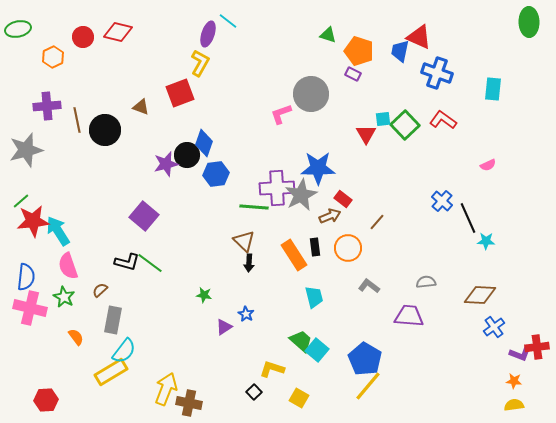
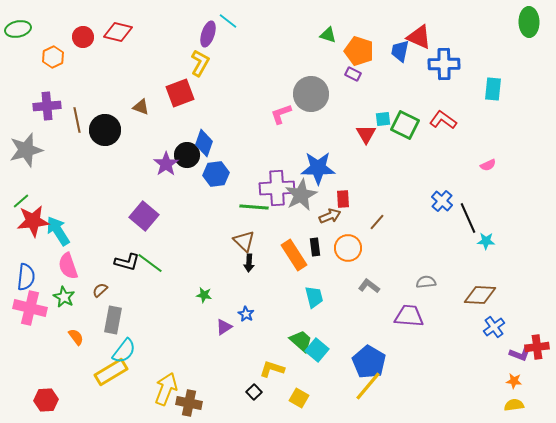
blue cross at (437, 73): moved 7 px right, 9 px up; rotated 20 degrees counterclockwise
green square at (405, 125): rotated 20 degrees counterclockwise
purple star at (166, 164): rotated 20 degrees counterclockwise
red rectangle at (343, 199): rotated 48 degrees clockwise
blue pentagon at (365, 359): moved 4 px right, 3 px down
